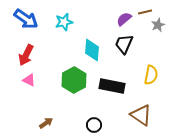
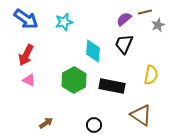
cyan diamond: moved 1 px right, 1 px down
